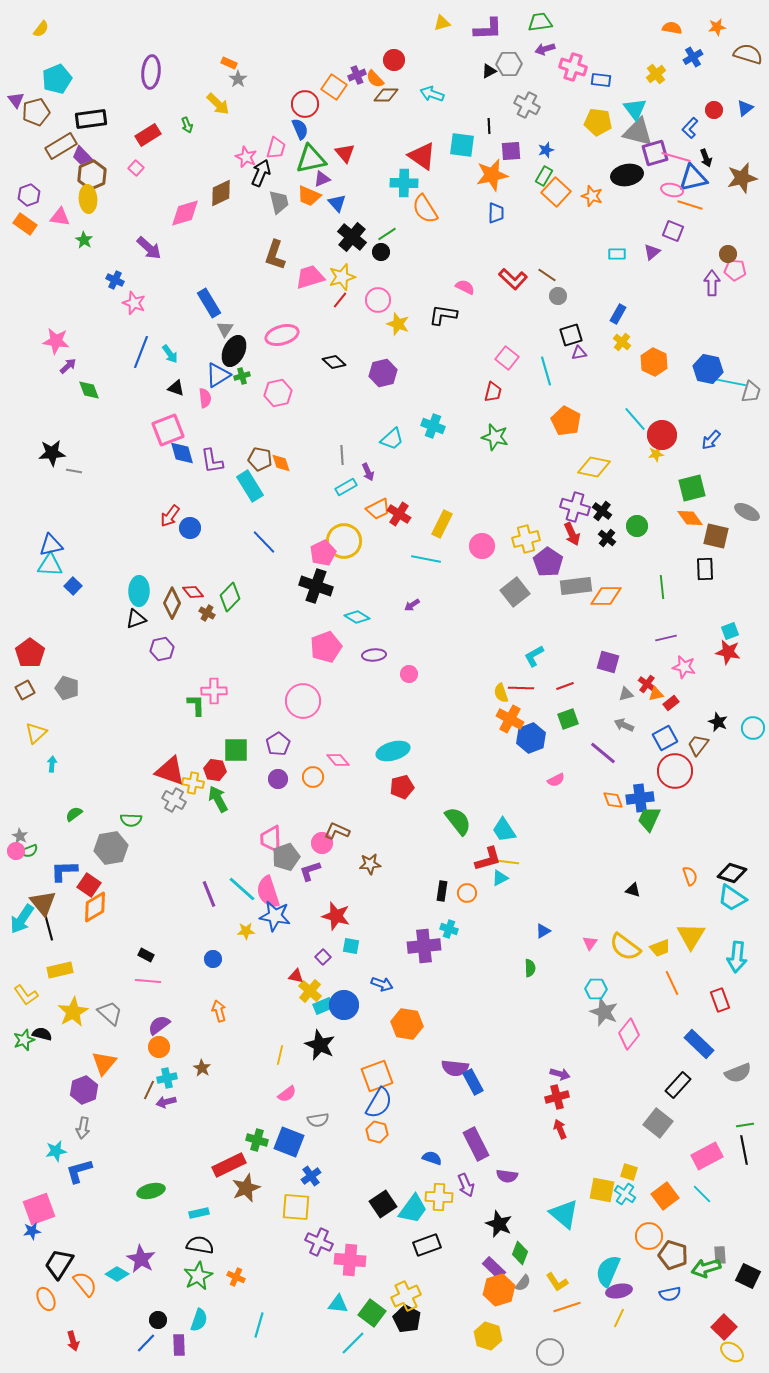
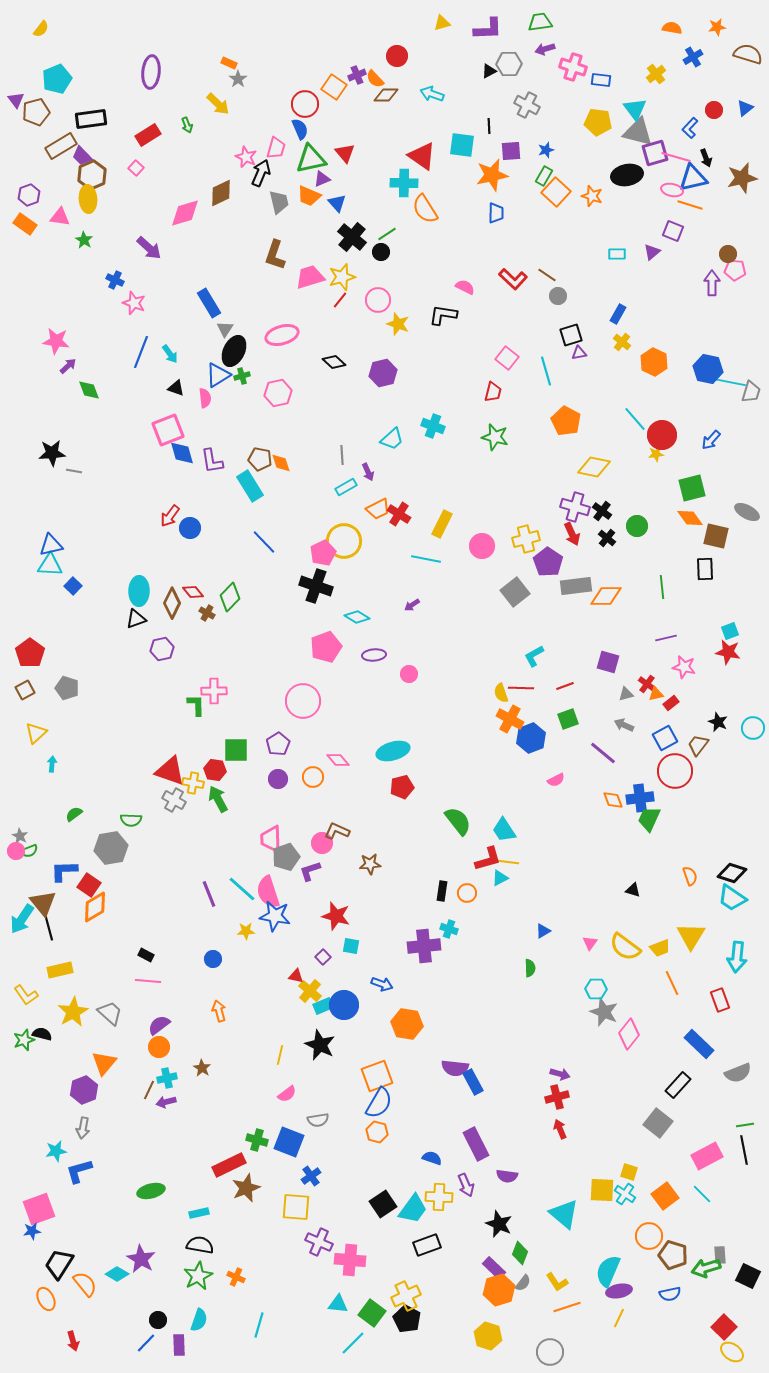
red circle at (394, 60): moved 3 px right, 4 px up
yellow square at (602, 1190): rotated 8 degrees counterclockwise
